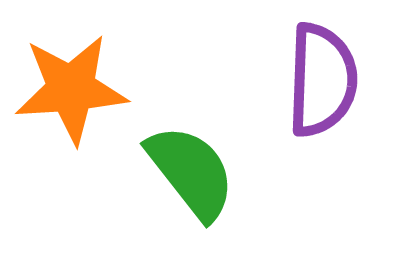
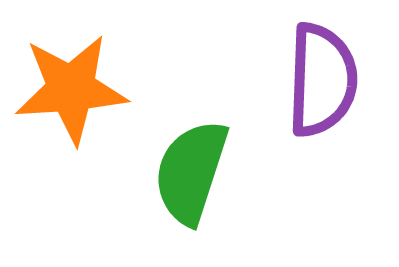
green semicircle: rotated 124 degrees counterclockwise
